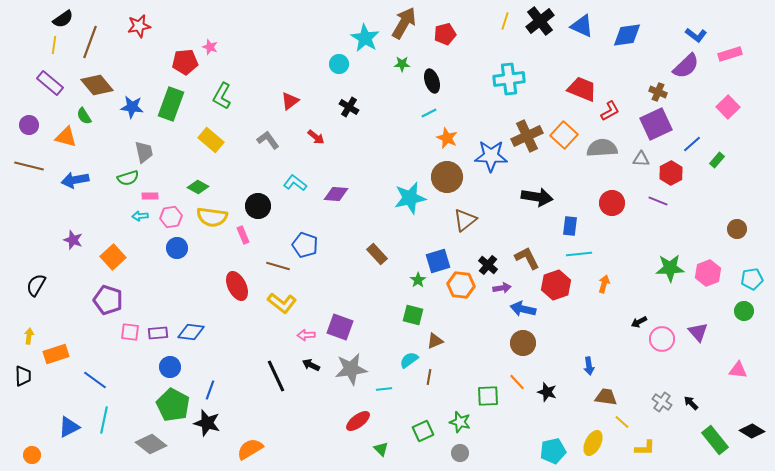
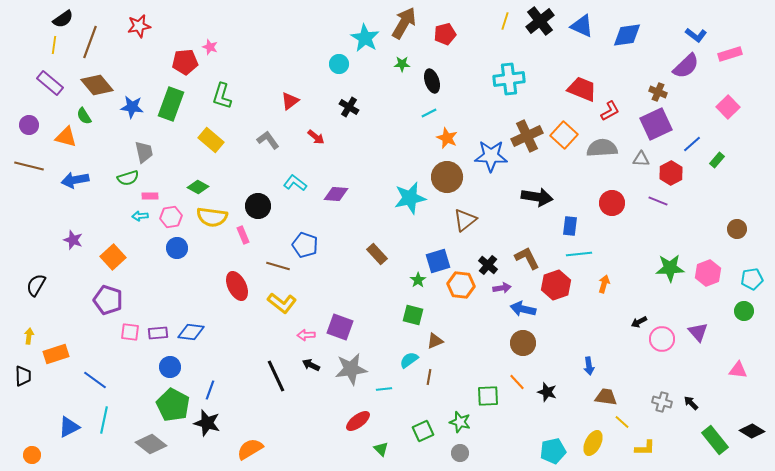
green L-shape at (222, 96): rotated 12 degrees counterclockwise
gray cross at (662, 402): rotated 18 degrees counterclockwise
